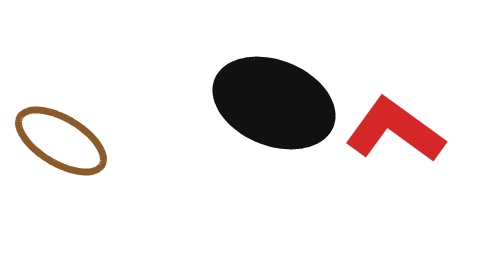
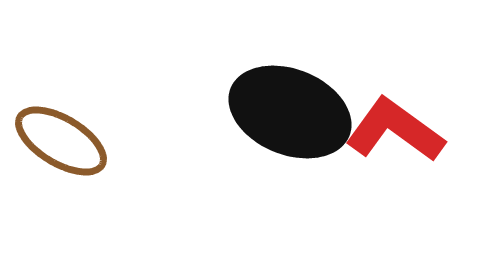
black ellipse: moved 16 px right, 9 px down
